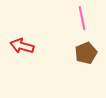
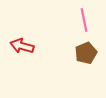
pink line: moved 2 px right, 2 px down
